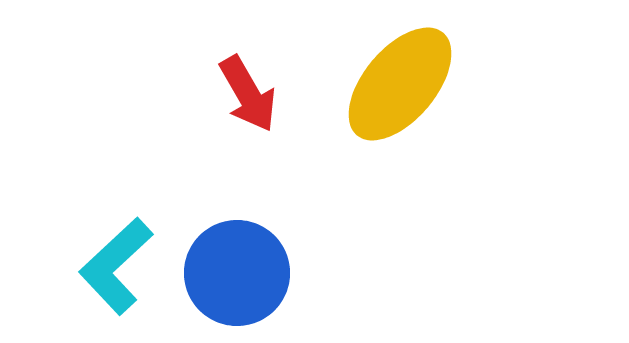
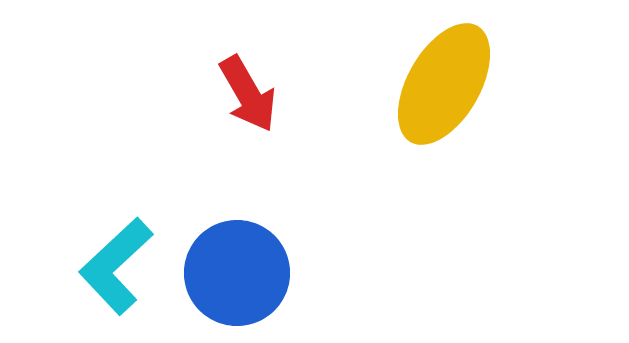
yellow ellipse: moved 44 px right; rotated 10 degrees counterclockwise
